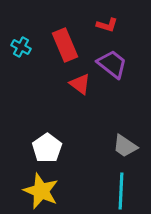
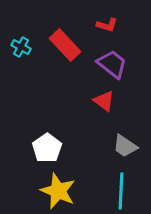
red rectangle: rotated 20 degrees counterclockwise
red triangle: moved 24 px right, 17 px down
yellow star: moved 17 px right
